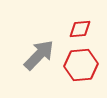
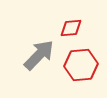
red diamond: moved 9 px left, 1 px up
